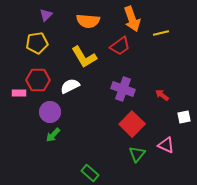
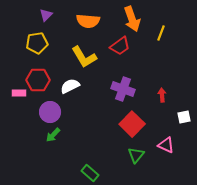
yellow line: rotated 56 degrees counterclockwise
red arrow: rotated 48 degrees clockwise
green triangle: moved 1 px left, 1 px down
